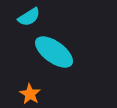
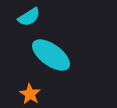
cyan ellipse: moved 3 px left, 3 px down
